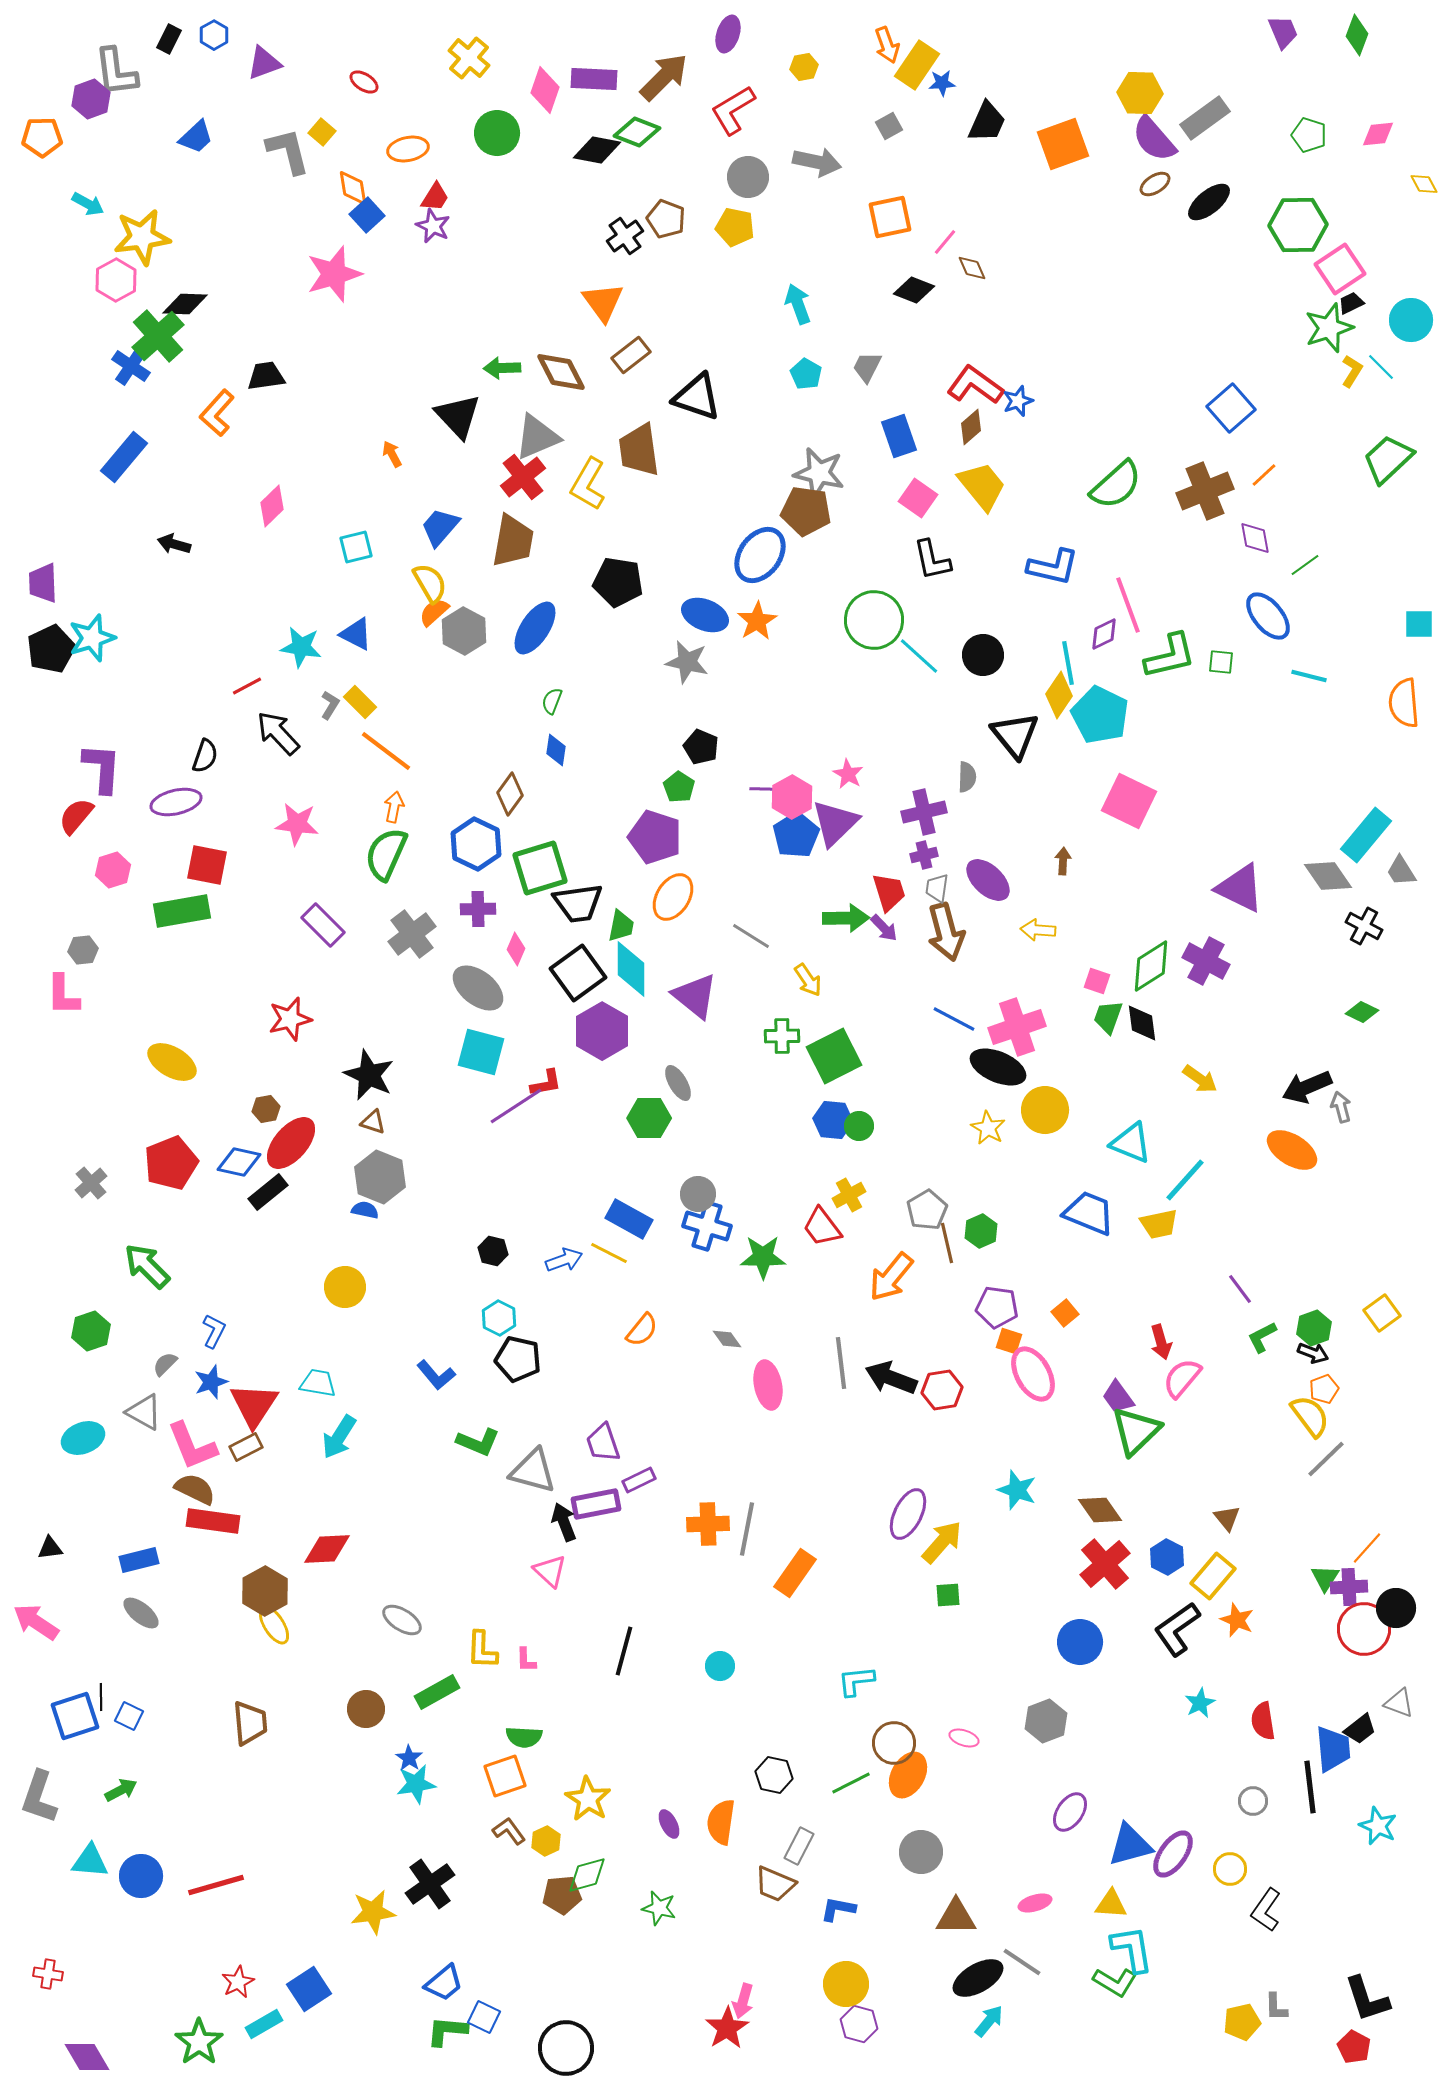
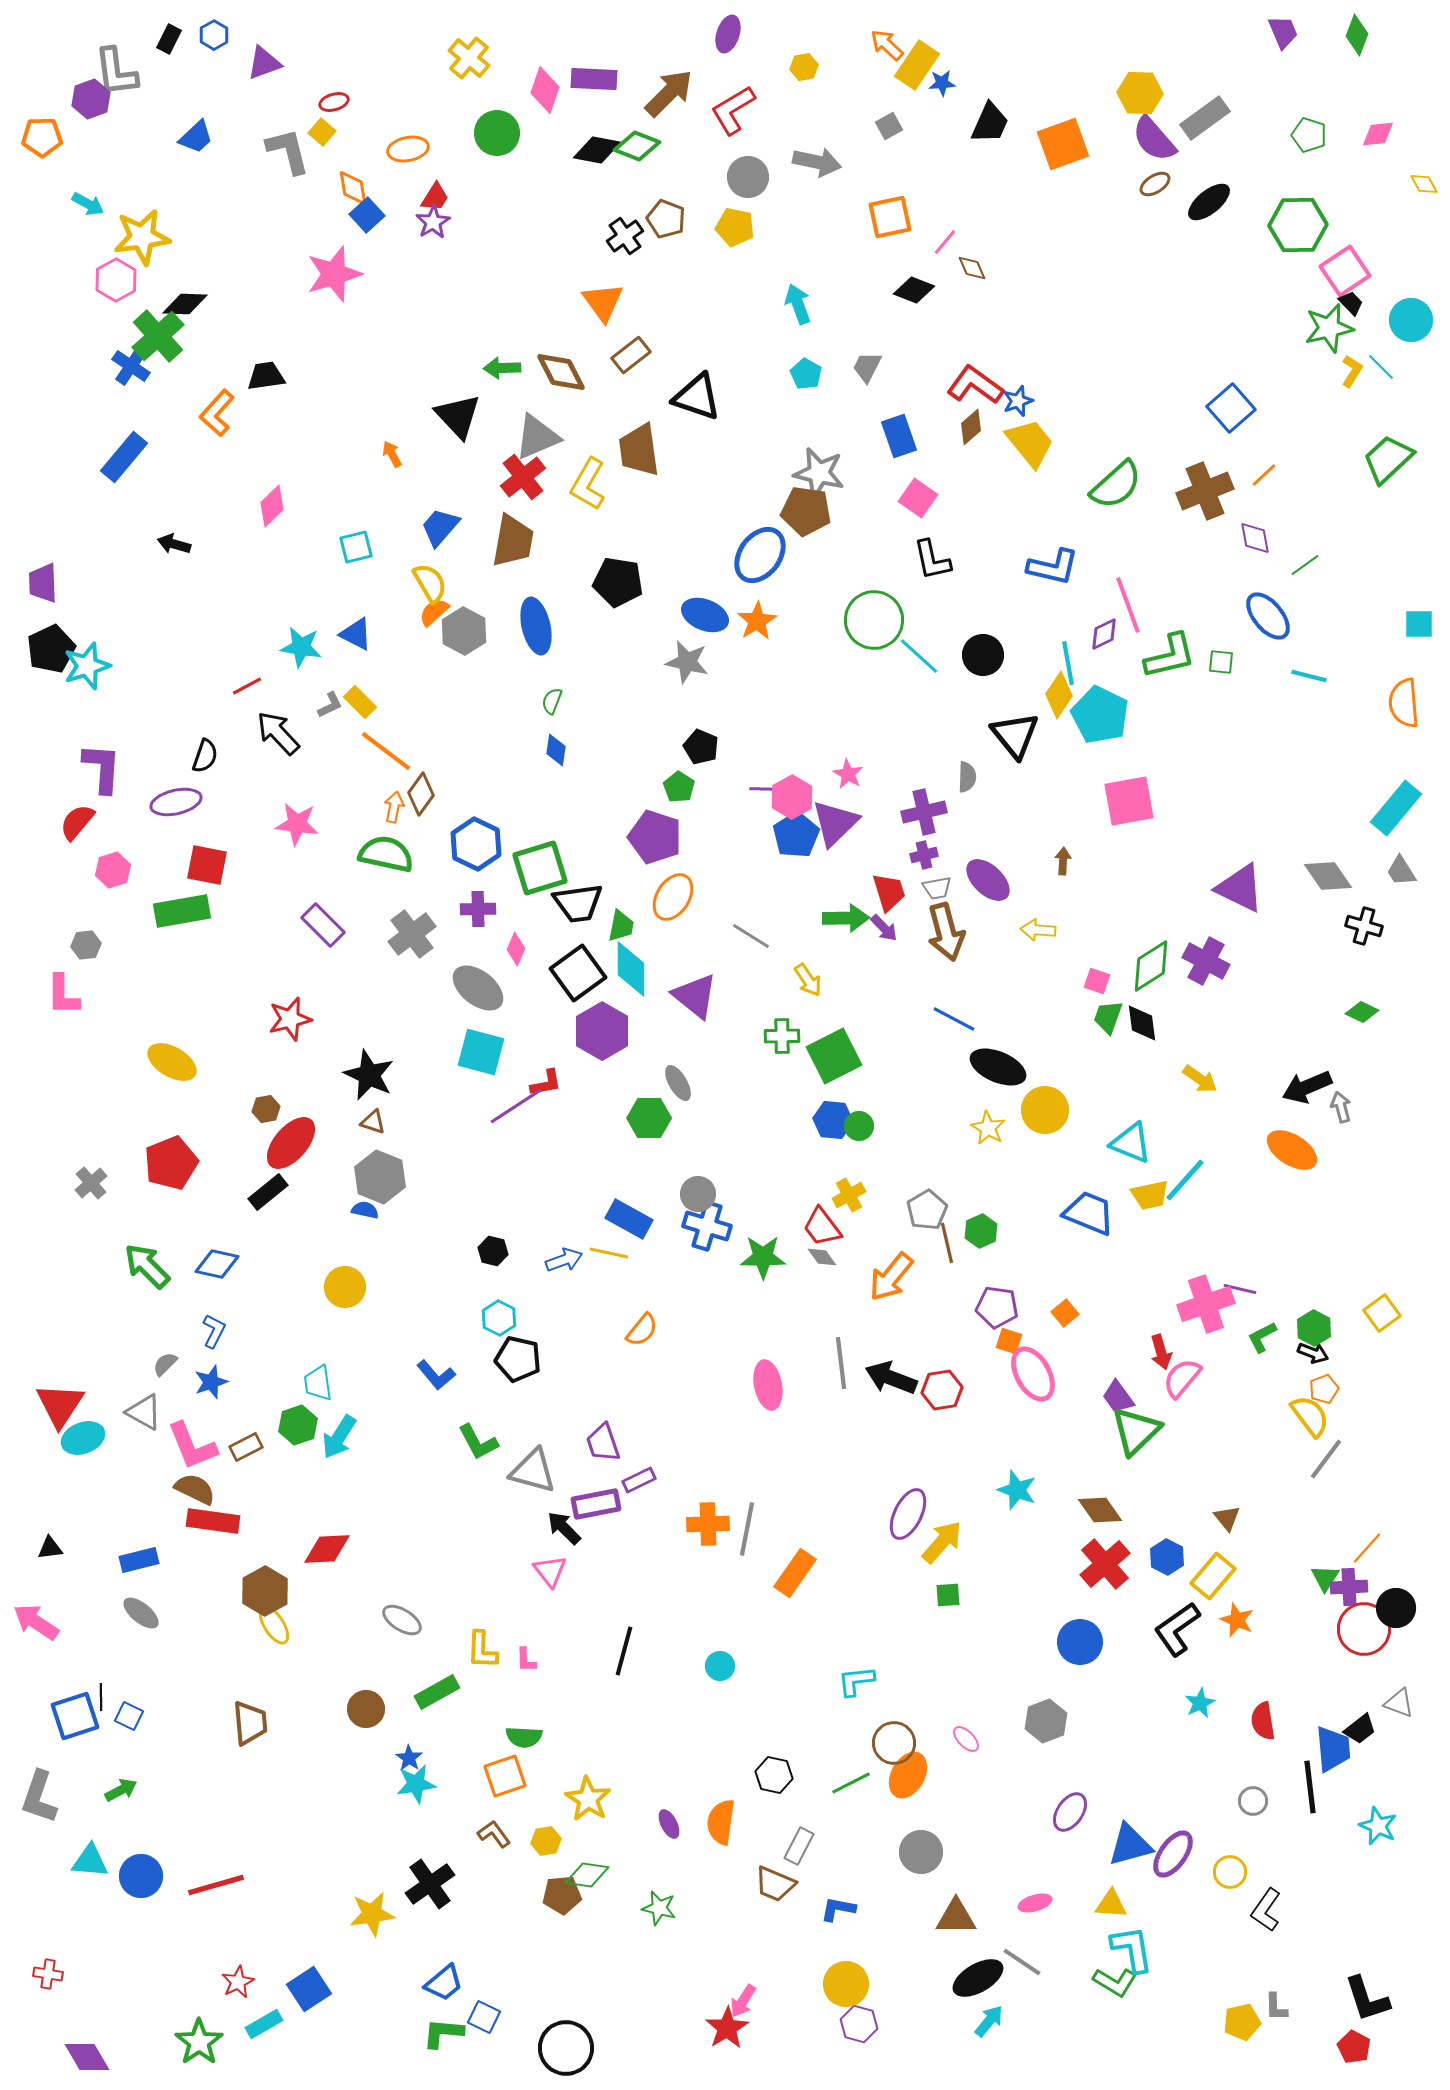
orange arrow at (887, 45): rotated 153 degrees clockwise
brown arrow at (664, 77): moved 5 px right, 16 px down
red ellipse at (364, 82): moved 30 px left, 20 px down; rotated 48 degrees counterclockwise
black trapezoid at (987, 122): moved 3 px right, 1 px down
green diamond at (637, 132): moved 14 px down
purple star at (433, 226): moved 4 px up; rotated 16 degrees clockwise
pink square at (1340, 269): moved 5 px right, 2 px down
black trapezoid at (1351, 303): rotated 72 degrees clockwise
green star at (1329, 328): rotated 6 degrees clockwise
yellow trapezoid at (982, 486): moved 48 px right, 43 px up
blue ellipse at (535, 628): moved 1 px right, 2 px up; rotated 46 degrees counterclockwise
cyan star at (92, 638): moved 5 px left, 28 px down
gray L-shape at (330, 705): rotated 32 degrees clockwise
brown diamond at (510, 794): moved 89 px left
pink square at (1129, 801): rotated 36 degrees counterclockwise
red semicircle at (76, 816): moved 1 px right, 6 px down
cyan rectangle at (1366, 835): moved 30 px right, 27 px up
green semicircle at (386, 854): rotated 78 degrees clockwise
gray trapezoid at (937, 888): rotated 108 degrees counterclockwise
black cross at (1364, 926): rotated 12 degrees counterclockwise
gray hexagon at (83, 950): moved 3 px right, 5 px up
pink cross at (1017, 1027): moved 189 px right, 277 px down
blue diamond at (239, 1162): moved 22 px left, 102 px down
yellow trapezoid at (1159, 1224): moved 9 px left, 29 px up
yellow line at (609, 1253): rotated 15 degrees counterclockwise
purple line at (1240, 1289): rotated 40 degrees counterclockwise
green hexagon at (1314, 1328): rotated 12 degrees counterclockwise
green hexagon at (91, 1331): moved 207 px right, 94 px down
gray diamond at (727, 1339): moved 95 px right, 82 px up
red arrow at (1161, 1342): moved 10 px down
cyan trapezoid at (318, 1383): rotated 108 degrees counterclockwise
red triangle at (254, 1405): moved 194 px left
green L-shape at (478, 1442): rotated 39 degrees clockwise
gray line at (1326, 1459): rotated 9 degrees counterclockwise
black arrow at (564, 1522): moved 6 px down; rotated 24 degrees counterclockwise
pink triangle at (550, 1571): rotated 9 degrees clockwise
pink ellipse at (964, 1738): moved 2 px right, 1 px down; rotated 28 degrees clockwise
brown L-shape at (509, 1831): moved 15 px left, 3 px down
yellow hexagon at (546, 1841): rotated 16 degrees clockwise
yellow circle at (1230, 1869): moved 3 px down
green diamond at (587, 1875): rotated 24 degrees clockwise
yellow star at (373, 1912): moved 1 px left, 2 px down
pink arrow at (743, 2001): rotated 16 degrees clockwise
green L-shape at (447, 2031): moved 4 px left, 2 px down
